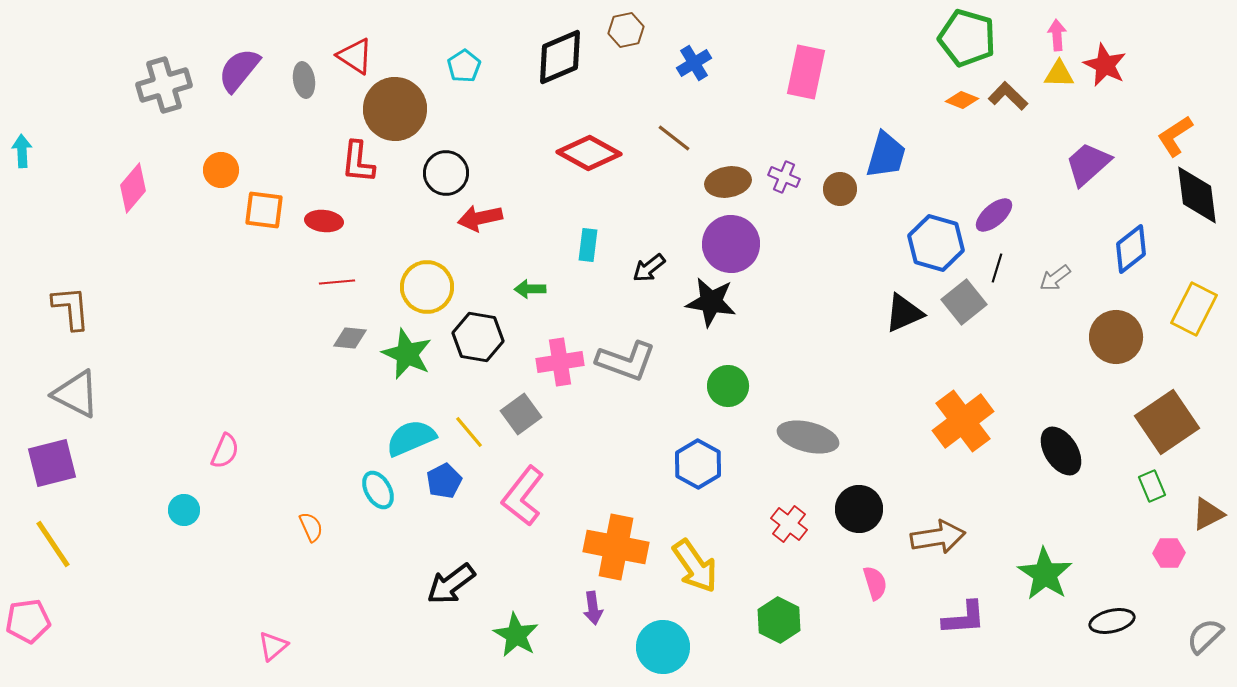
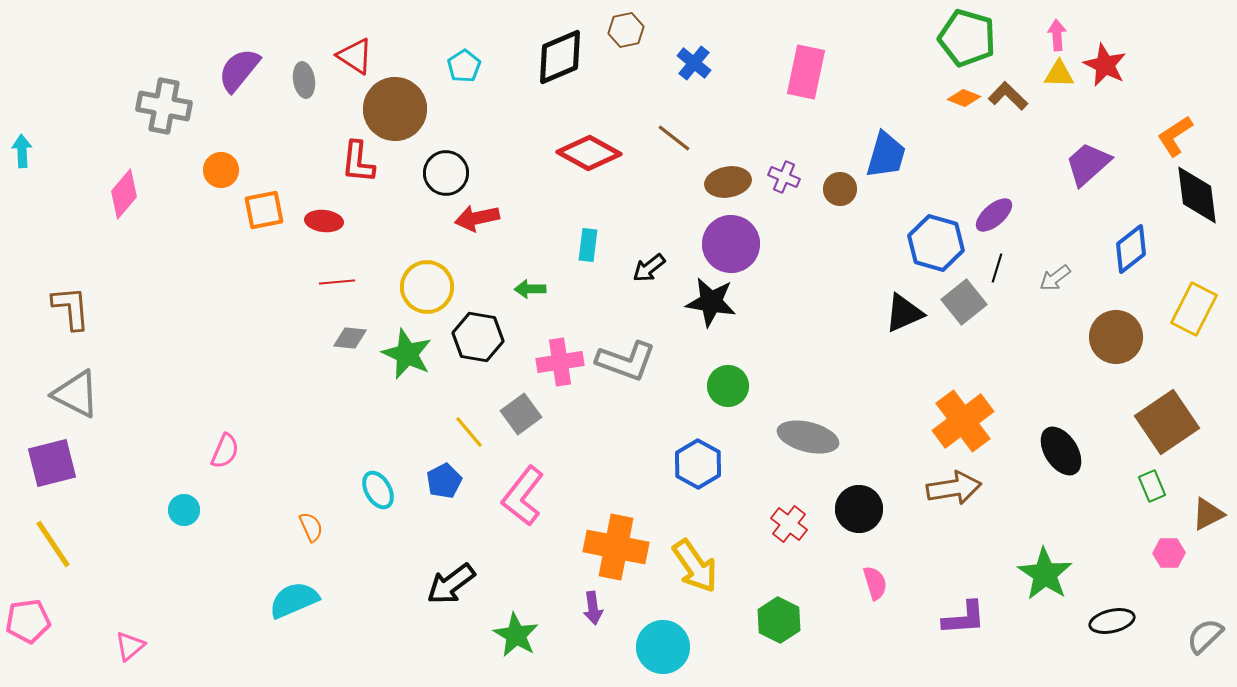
blue cross at (694, 63): rotated 20 degrees counterclockwise
gray cross at (164, 85): moved 21 px down; rotated 28 degrees clockwise
orange diamond at (962, 100): moved 2 px right, 2 px up
pink diamond at (133, 188): moved 9 px left, 6 px down
orange square at (264, 210): rotated 18 degrees counterclockwise
red arrow at (480, 218): moved 3 px left
cyan semicircle at (411, 438): moved 117 px left, 162 px down
brown arrow at (938, 537): moved 16 px right, 49 px up
pink triangle at (273, 646): moved 143 px left
